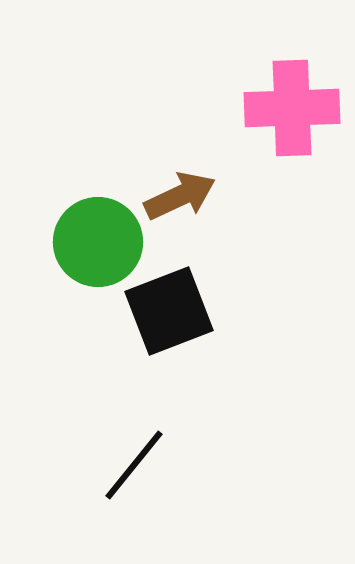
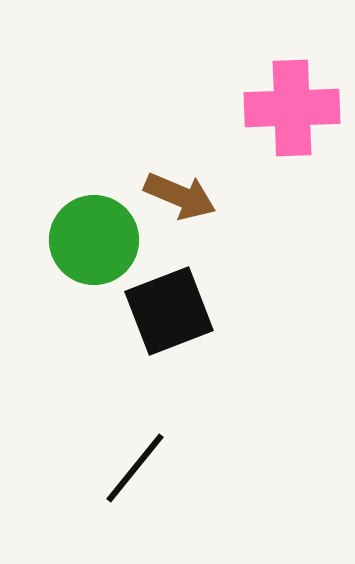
brown arrow: rotated 48 degrees clockwise
green circle: moved 4 px left, 2 px up
black line: moved 1 px right, 3 px down
